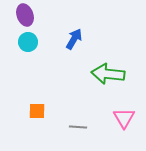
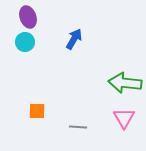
purple ellipse: moved 3 px right, 2 px down
cyan circle: moved 3 px left
green arrow: moved 17 px right, 9 px down
